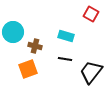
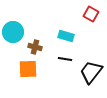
brown cross: moved 1 px down
orange square: rotated 18 degrees clockwise
